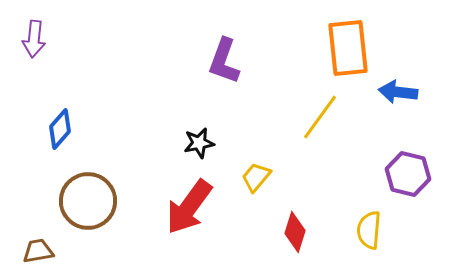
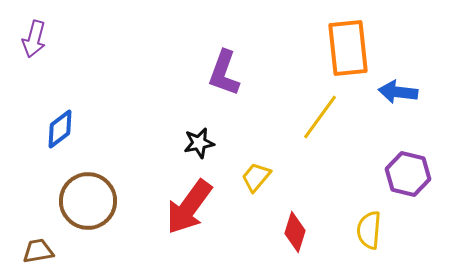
purple arrow: rotated 9 degrees clockwise
purple L-shape: moved 12 px down
blue diamond: rotated 12 degrees clockwise
